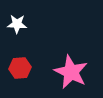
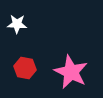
red hexagon: moved 5 px right; rotated 15 degrees clockwise
